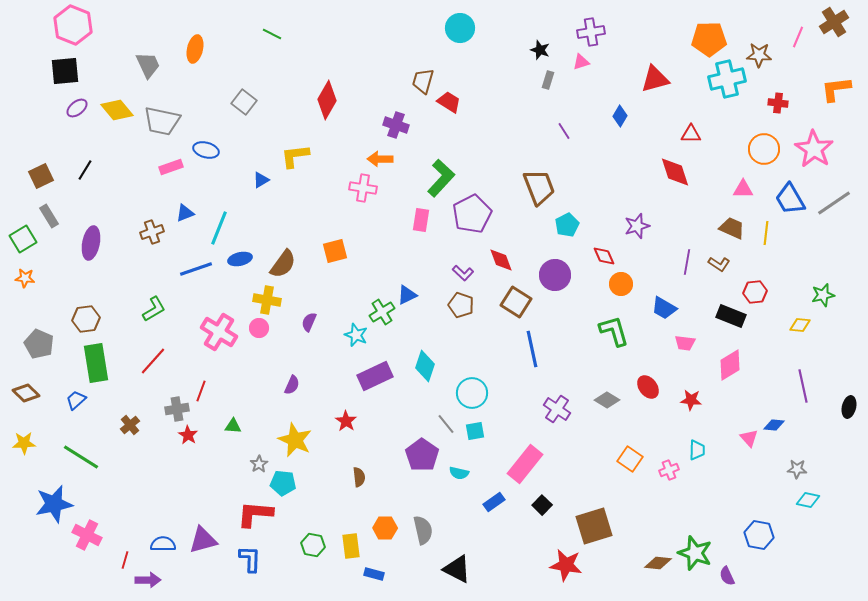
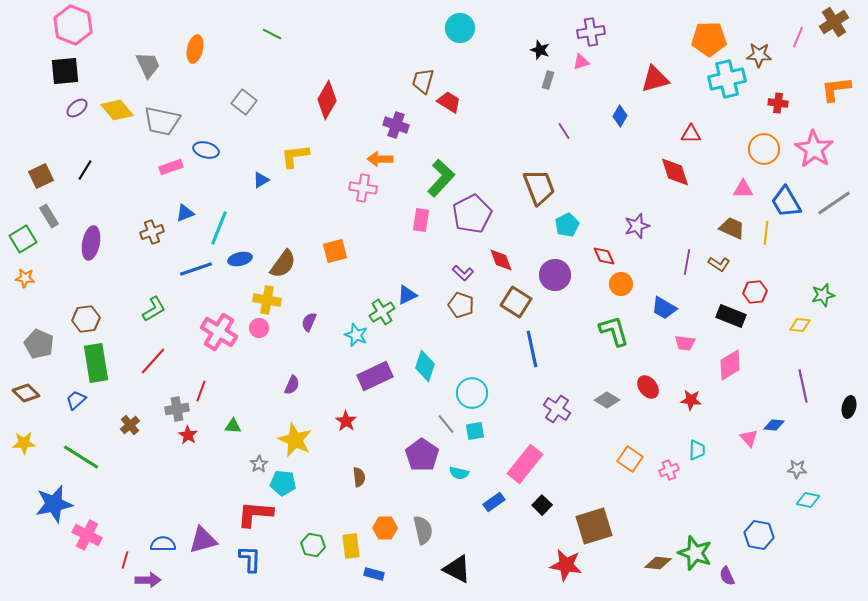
blue trapezoid at (790, 199): moved 4 px left, 3 px down
